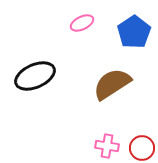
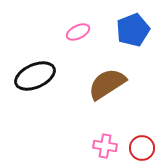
pink ellipse: moved 4 px left, 9 px down
blue pentagon: moved 1 px left, 2 px up; rotated 12 degrees clockwise
brown semicircle: moved 5 px left
pink cross: moved 2 px left
